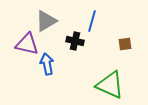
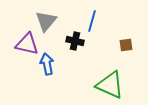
gray triangle: rotated 20 degrees counterclockwise
brown square: moved 1 px right, 1 px down
